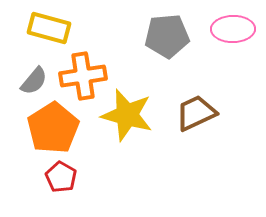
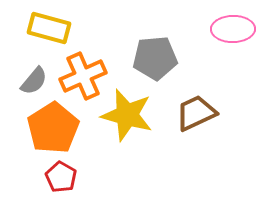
gray pentagon: moved 12 px left, 22 px down
orange cross: rotated 15 degrees counterclockwise
